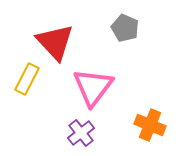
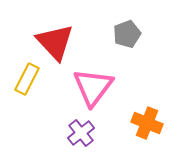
gray pentagon: moved 2 px right, 6 px down; rotated 28 degrees clockwise
orange cross: moved 3 px left, 2 px up
